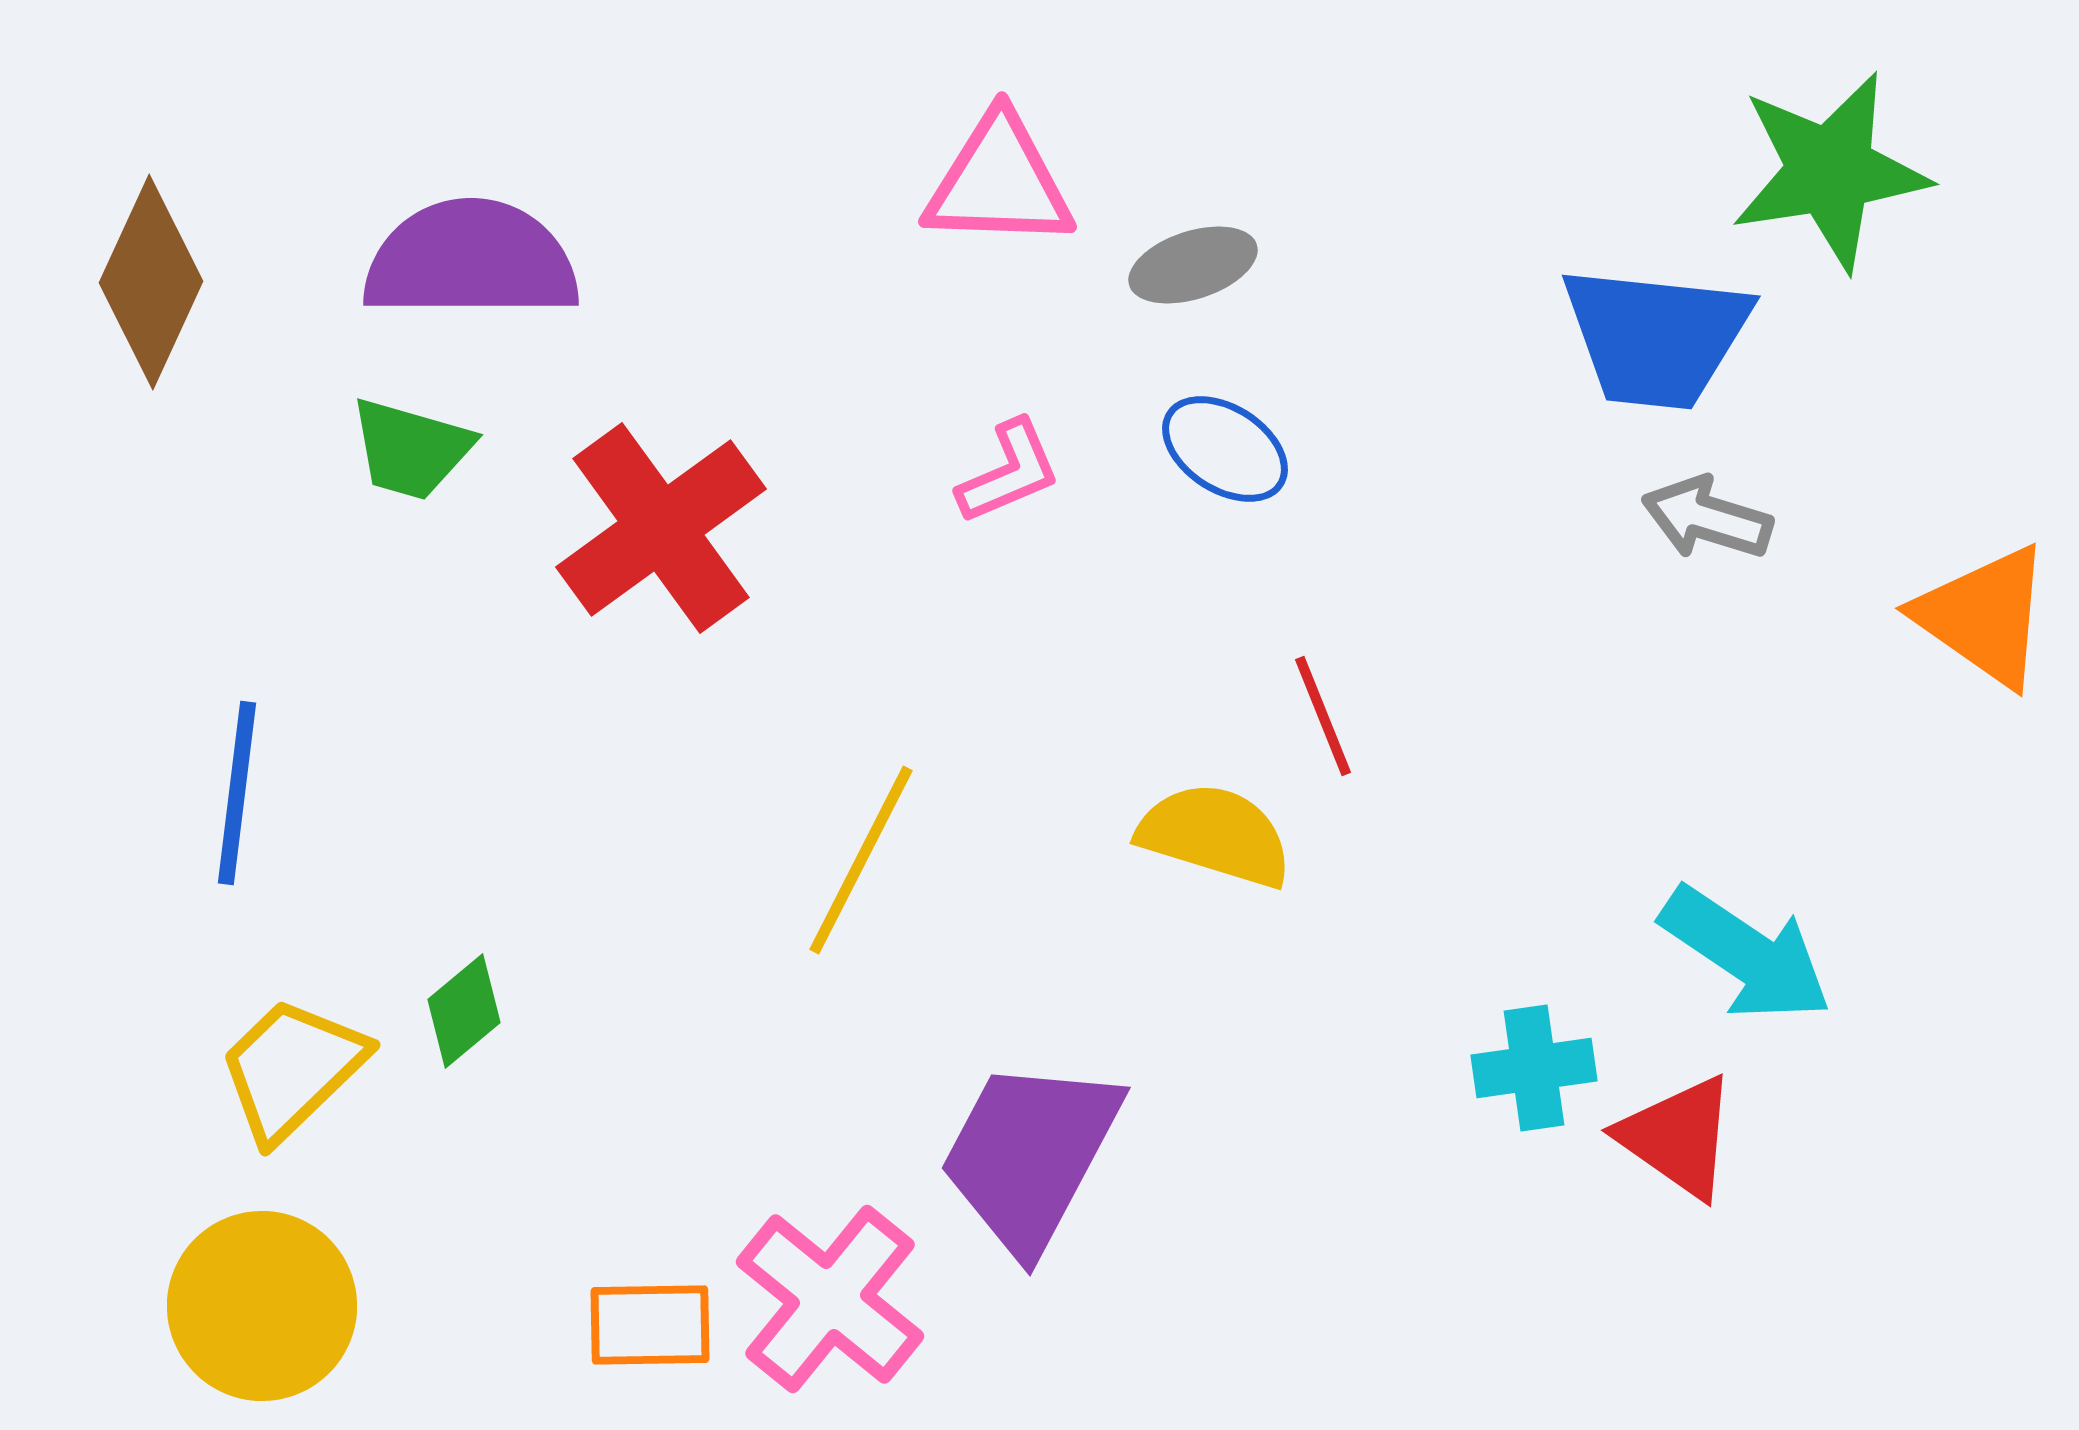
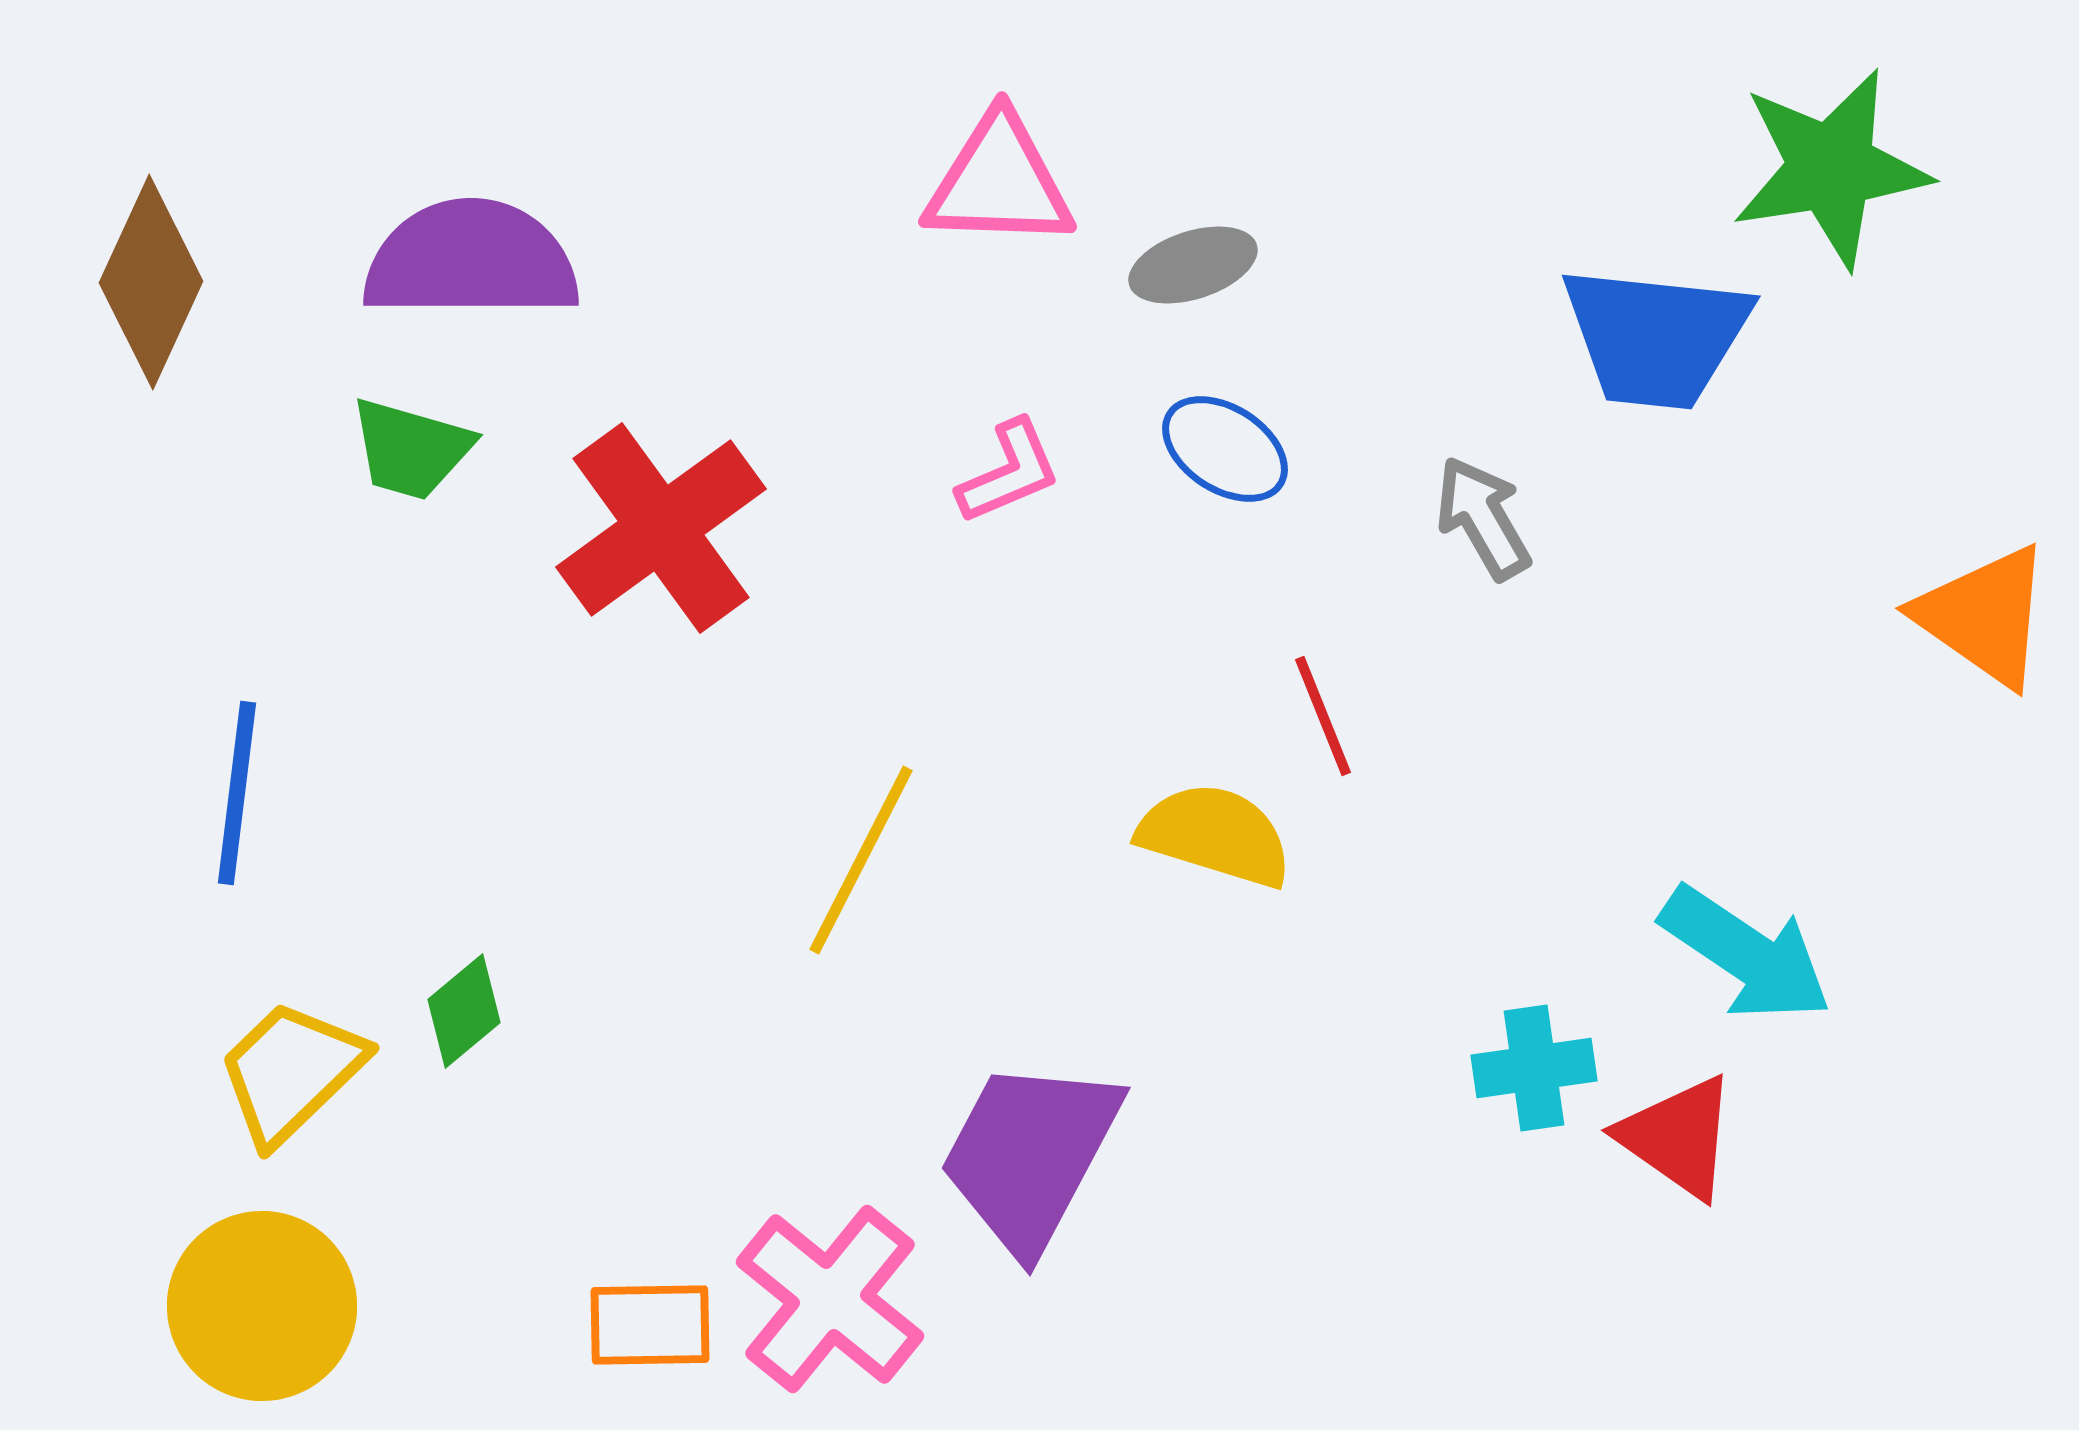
green star: moved 1 px right, 3 px up
gray arrow: moved 224 px left; rotated 43 degrees clockwise
yellow trapezoid: moved 1 px left, 3 px down
